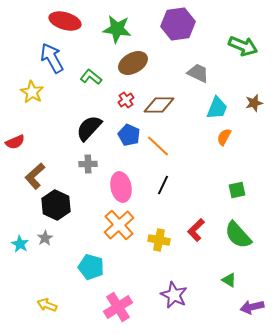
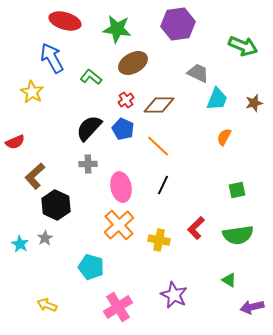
cyan trapezoid: moved 9 px up
blue pentagon: moved 6 px left, 6 px up
red L-shape: moved 2 px up
green semicircle: rotated 56 degrees counterclockwise
